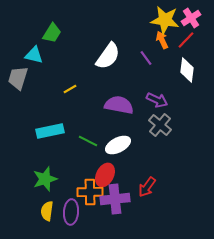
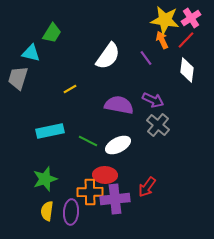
cyan triangle: moved 3 px left, 2 px up
purple arrow: moved 4 px left
gray cross: moved 2 px left
red ellipse: rotated 65 degrees clockwise
